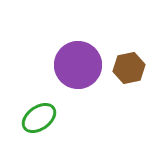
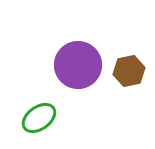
brown hexagon: moved 3 px down
